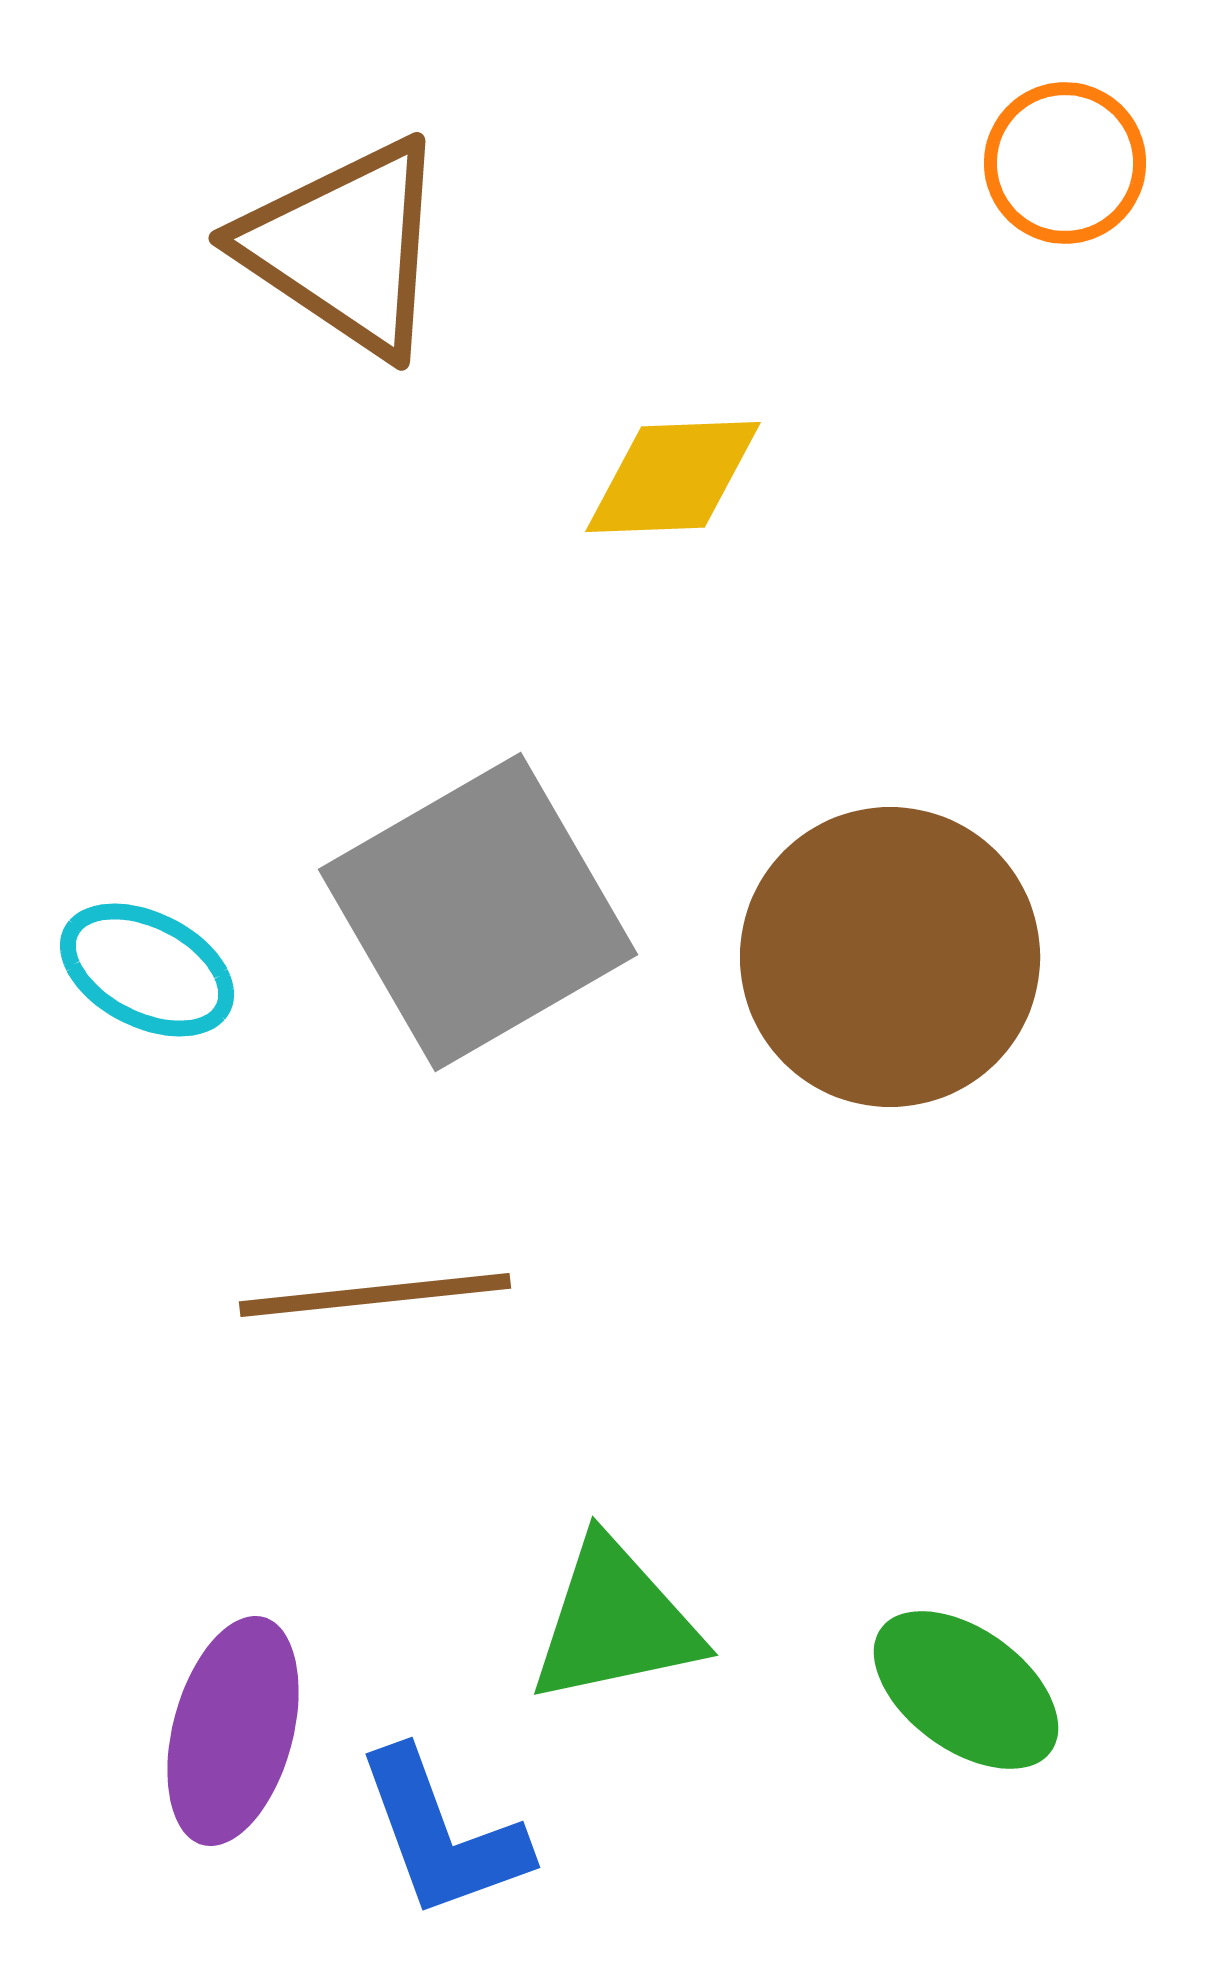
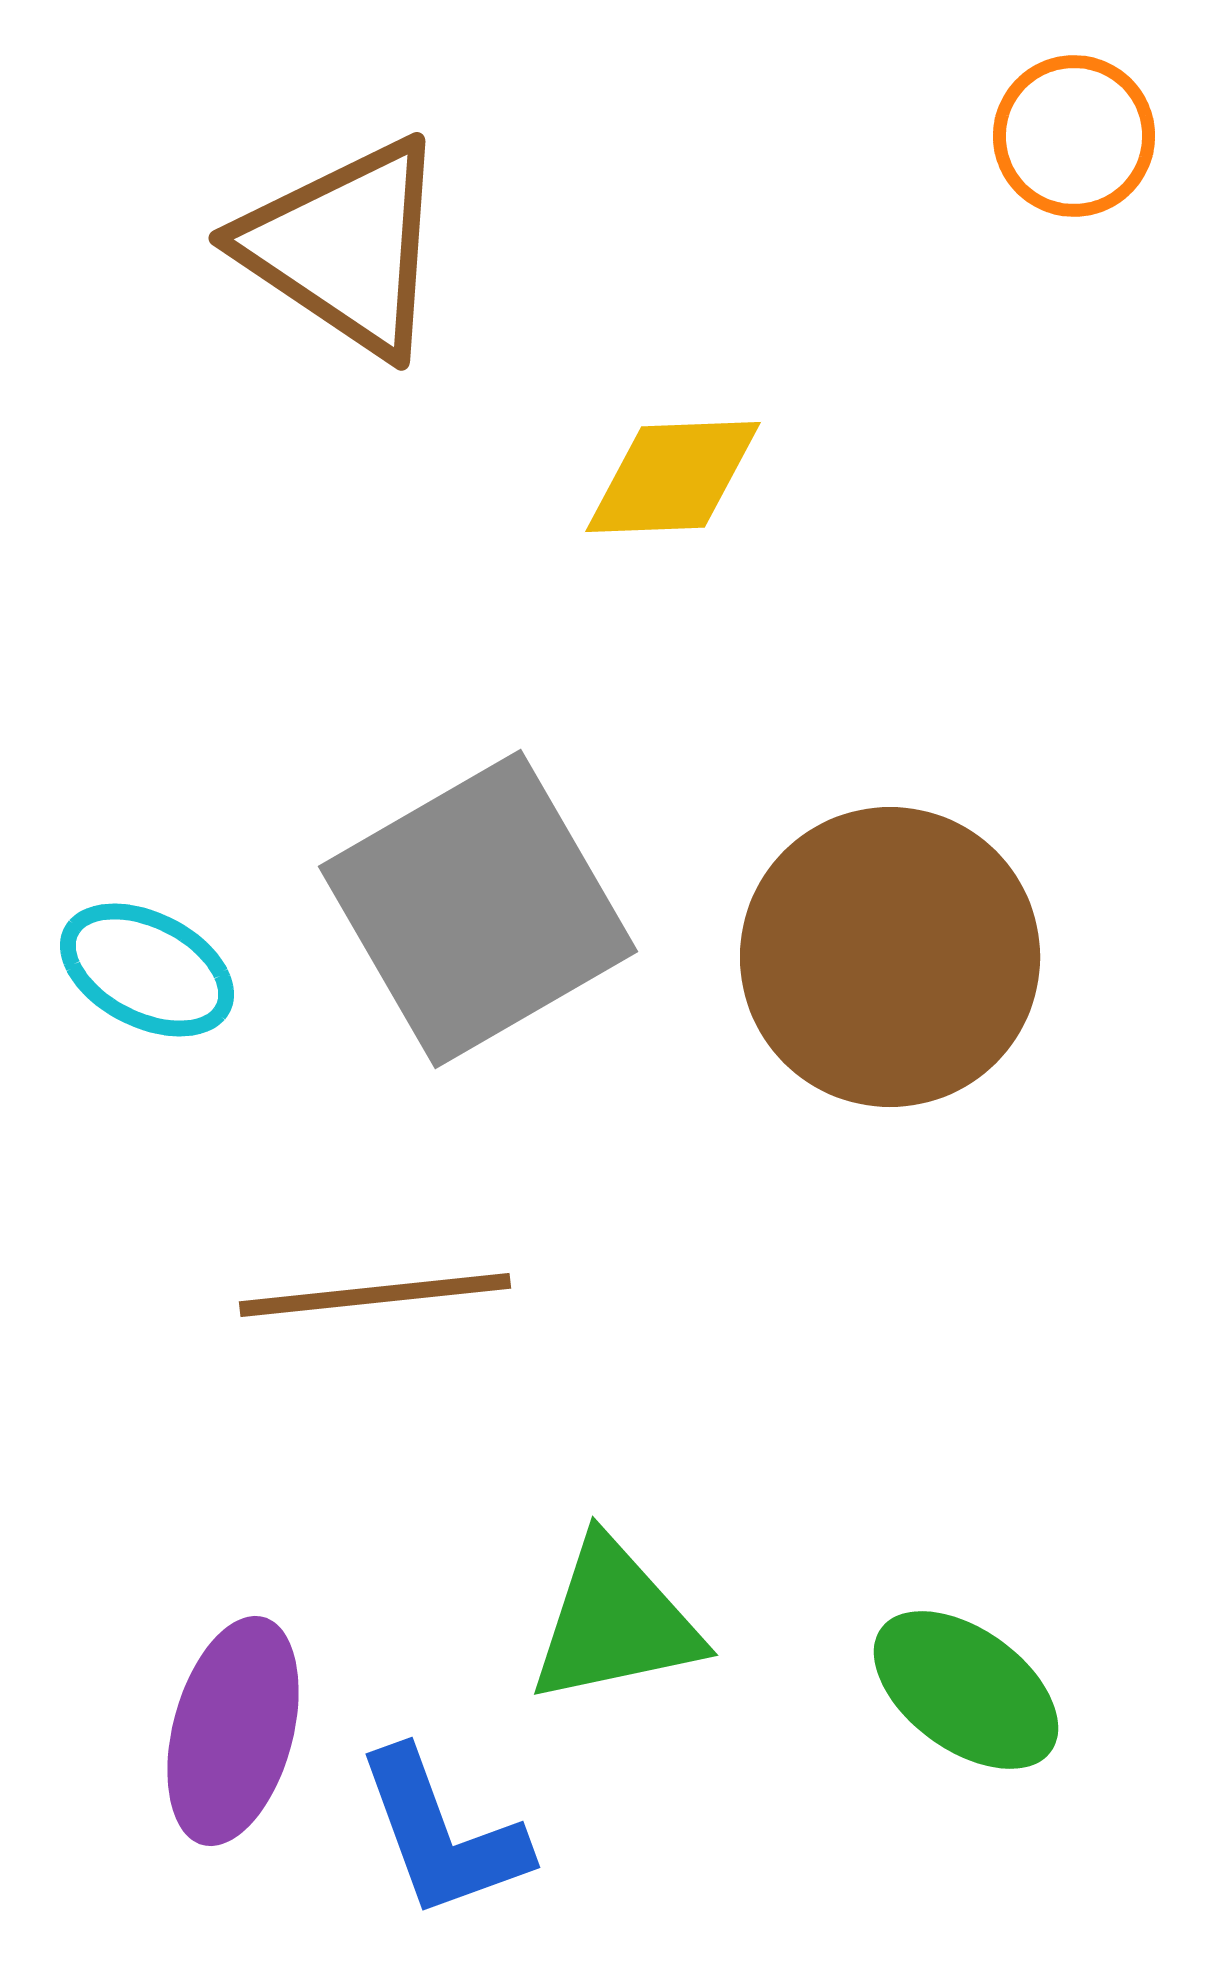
orange circle: moved 9 px right, 27 px up
gray square: moved 3 px up
